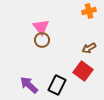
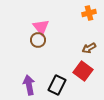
orange cross: moved 2 px down
brown circle: moved 4 px left
purple arrow: rotated 36 degrees clockwise
